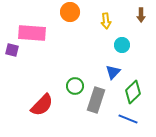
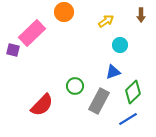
orange circle: moved 6 px left
yellow arrow: rotated 119 degrees counterclockwise
pink rectangle: rotated 48 degrees counterclockwise
cyan circle: moved 2 px left
purple square: moved 1 px right
blue triangle: rotated 28 degrees clockwise
gray rectangle: moved 3 px right, 1 px down; rotated 10 degrees clockwise
blue line: rotated 54 degrees counterclockwise
